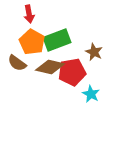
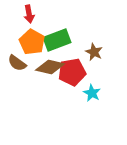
cyan star: moved 1 px right, 1 px up
